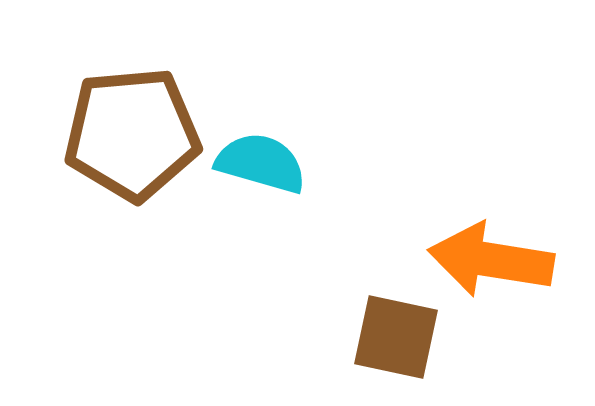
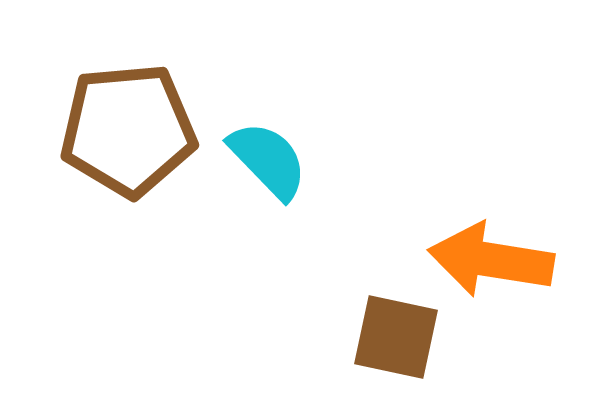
brown pentagon: moved 4 px left, 4 px up
cyan semicircle: moved 7 px right, 3 px up; rotated 30 degrees clockwise
